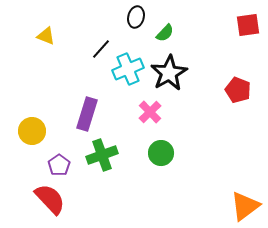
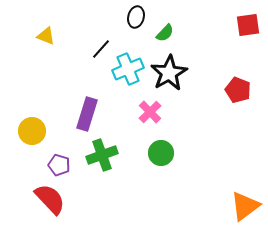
purple pentagon: rotated 20 degrees counterclockwise
